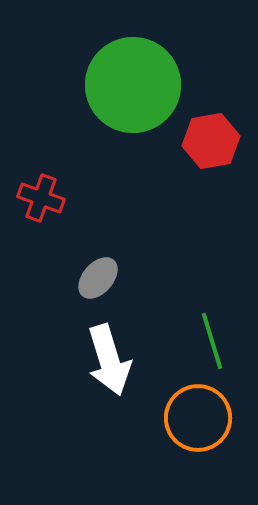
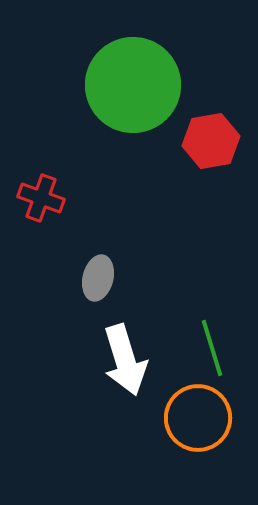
gray ellipse: rotated 27 degrees counterclockwise
green line: moved 7 px down
white arrow: moved 16 px right
